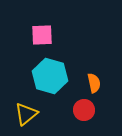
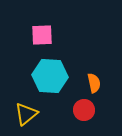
cyan hexagon: rotated 12 degrees counterclockwise
